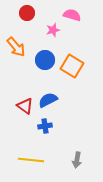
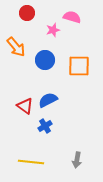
pink semicircle: moved 2 px down
orange square: moved 7 px right; rotated 30 degrees counterclockwise
blue cross: rotated 24 degrees counterclockwise
yellow line: moved 2 px down
